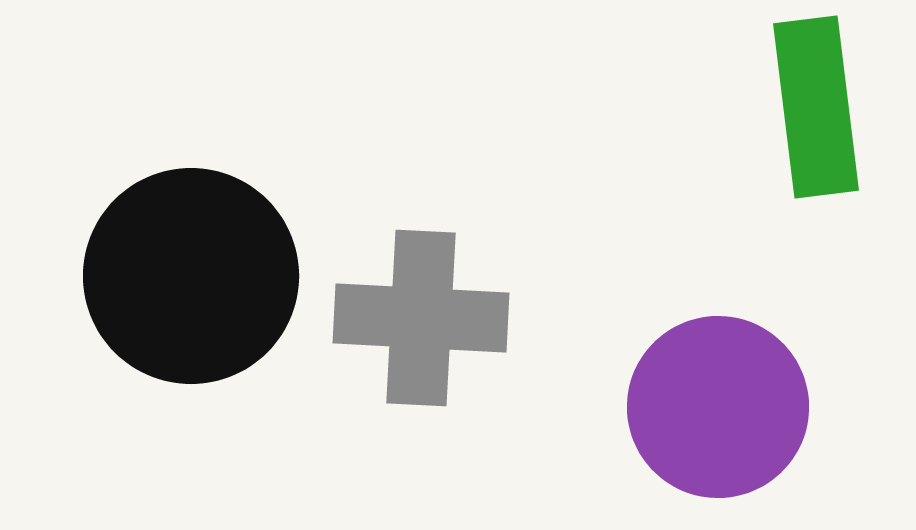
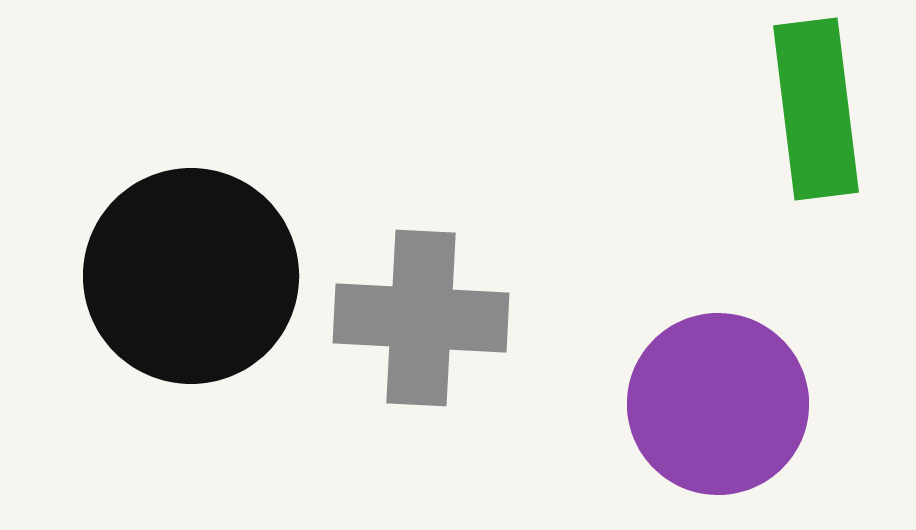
green rectangle: moved 2 px down
purple circle: moved 3 px up
